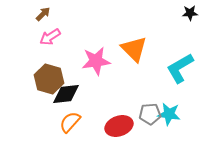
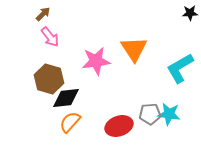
pink arrow: rotated 95 degrees counterclockwise
orange triangle: rotated 12 degrees clockwise
black diamond: moved 4 px down
